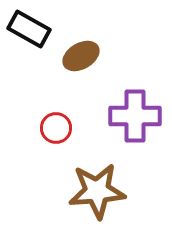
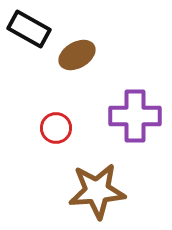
brown ellipse: moved 4 px left, 1 px up
